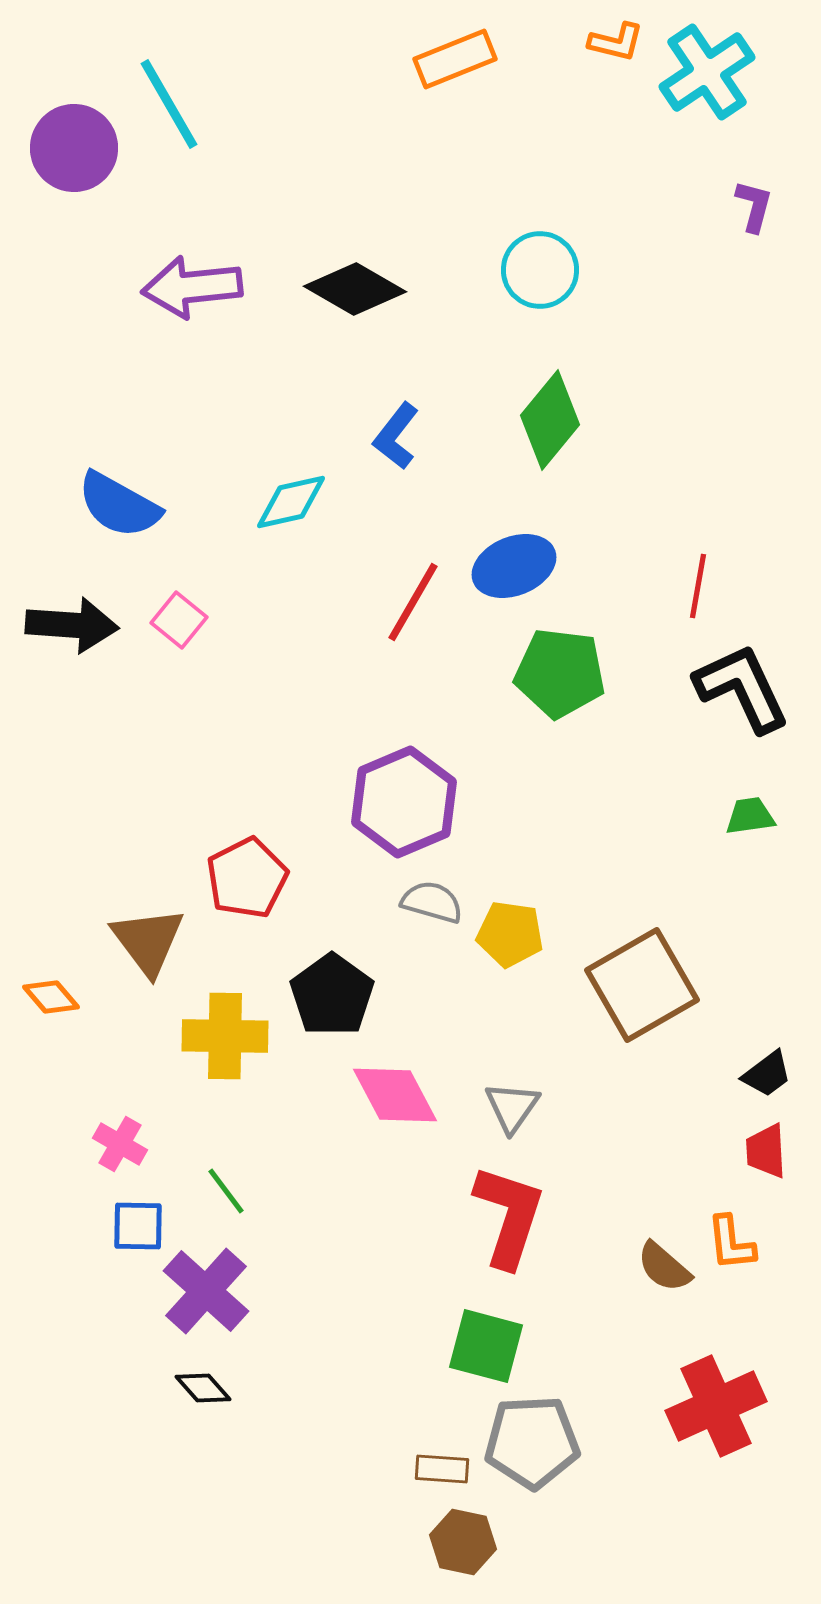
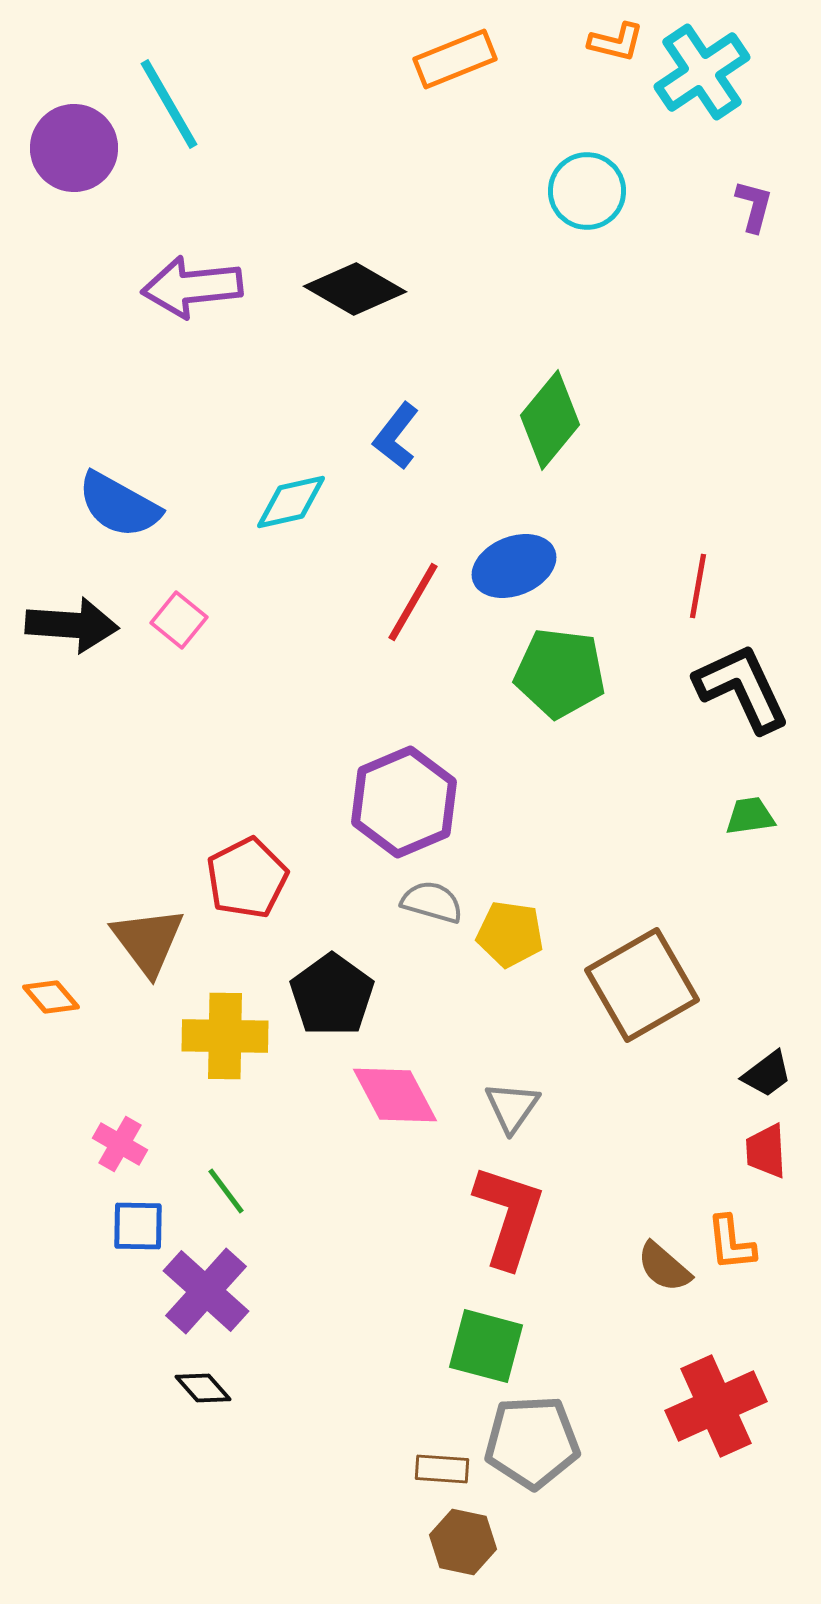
cyan cross at (707, 72): moved 5 px left
cyan circle at (540, 270): moved 47 px right, 79 px up
